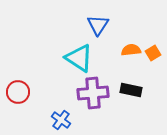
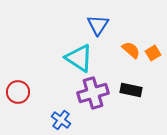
orange semicircle: rotated 48 degrees clockwise
purple cross: rotated 12 degrees counterclockwise
